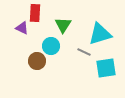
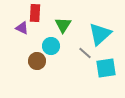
cyan triangle: rotated 25 degrees counterclockwise
gray line: moved 1 px right, 1 px down; rotated 16 degrees clockwise
